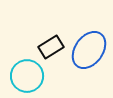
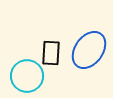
black rectangle: moved 6 px down; rotated 55 degrees counterclockwise
